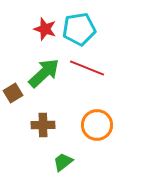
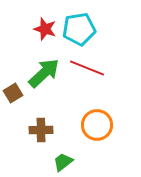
brown cross: moved 2 px left, 5 px down
